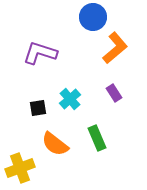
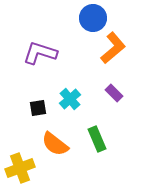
blue circle: moved 1 px down
orange L-shape: moved 2 px left
purple rectangle: rotated 12 degrees counterclockwise
green rectangle: moved 1 px down
